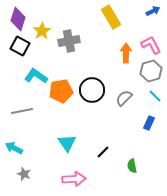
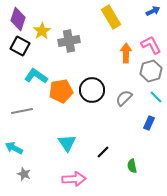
cyan line: moved 1 px right, 1 px down
